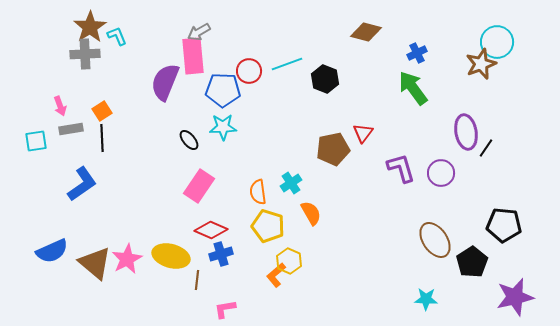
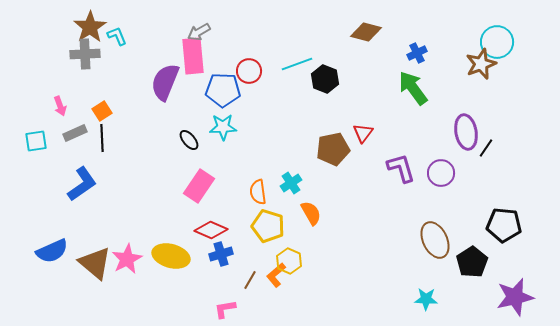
cyan line at (287, 64): moved 10 px right
gray rectangle at (71, 129): moved 4 px right, 4 px down; rotated 15 degrees counterclockwise
brown ellipse at (435, 240): rotated 9 degrees clockwise
brown line at (197, 280): moved 53 px right; rotated 24 degrees clockwise
